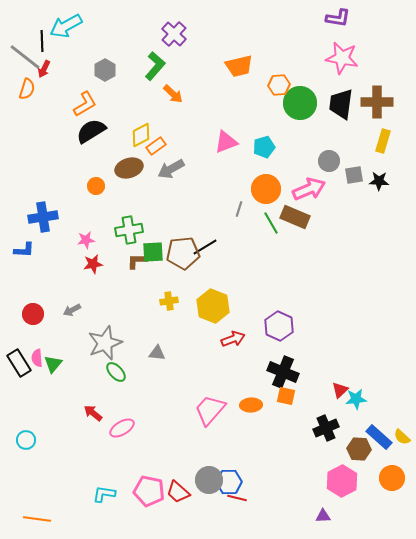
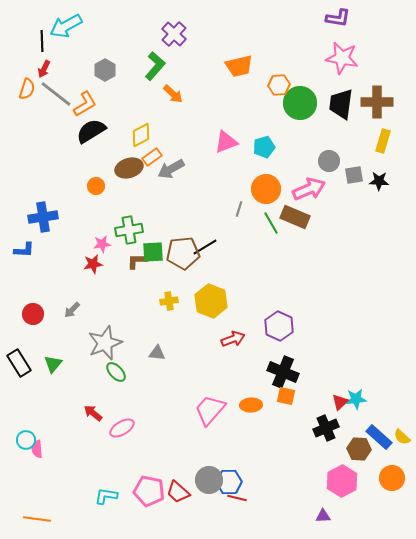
gray line at (25, 57): moved 31 px right, 37 px down
orange rectangle at (156, 146): moved 4 px left, 11 px down
pink star at (86, 240): moved 16 px right, 4 px down
yellow hexagon at (213, 306): moved 2 px left, 5 px up
gray arrow at (72, 310): rotated 18 degrees counterclockwise
pink semicircle at (37, 358): moved 91 px down
red triangle at (340, 390): moved 12 px down
cyan L-shape at (104, 494): moved 2 px right, 2 px down
